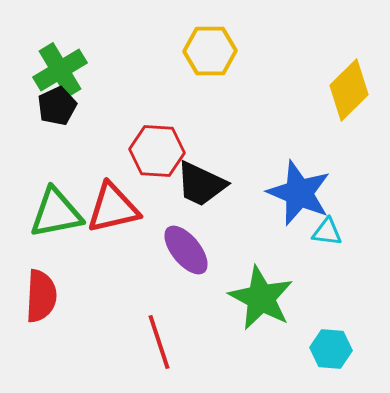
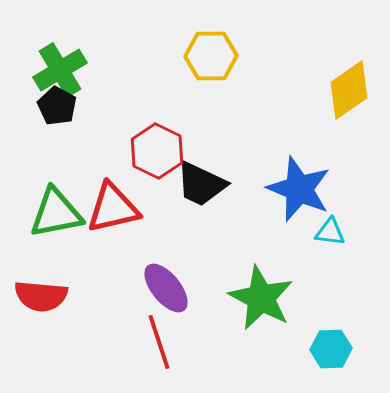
yellow hexagon: moved 1 px right, 5 px down
yellow diamond: rotated 10 degrees clockwise
black pentagon: rotated 18 degrees counterclockwise
red hexagon: rotated 22 degrees clockwise
blue star: moved 4 px up
cyan triangle: moved 3 px right
purple ellipse: moved 20 px left, 38 px down
red semicircle: rotated 92 degrees clockwise
cyan hexagon: rotated 6 degrees counterclockwise
